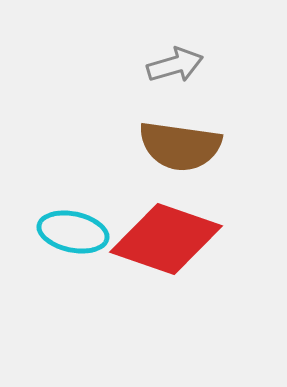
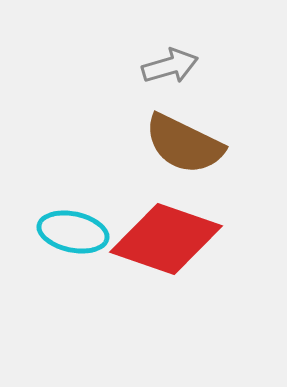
gray arrow: moved 5 px left, 1 px down
brown semicircle: moved 4 px right, 2 px up; rotated 18 degrees clockwise
